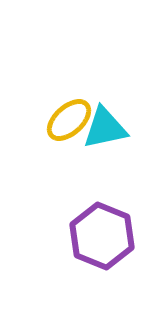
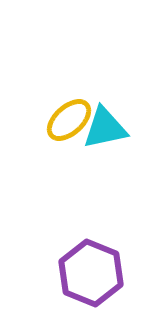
purple hexagon: moved 11 px left, 37 px down
